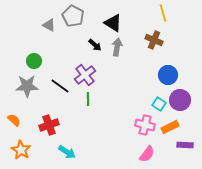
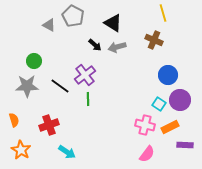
gray arrow: rotated 114 degrees counterclockwise
orange semicircle: rotated 32 degrees clockwise
